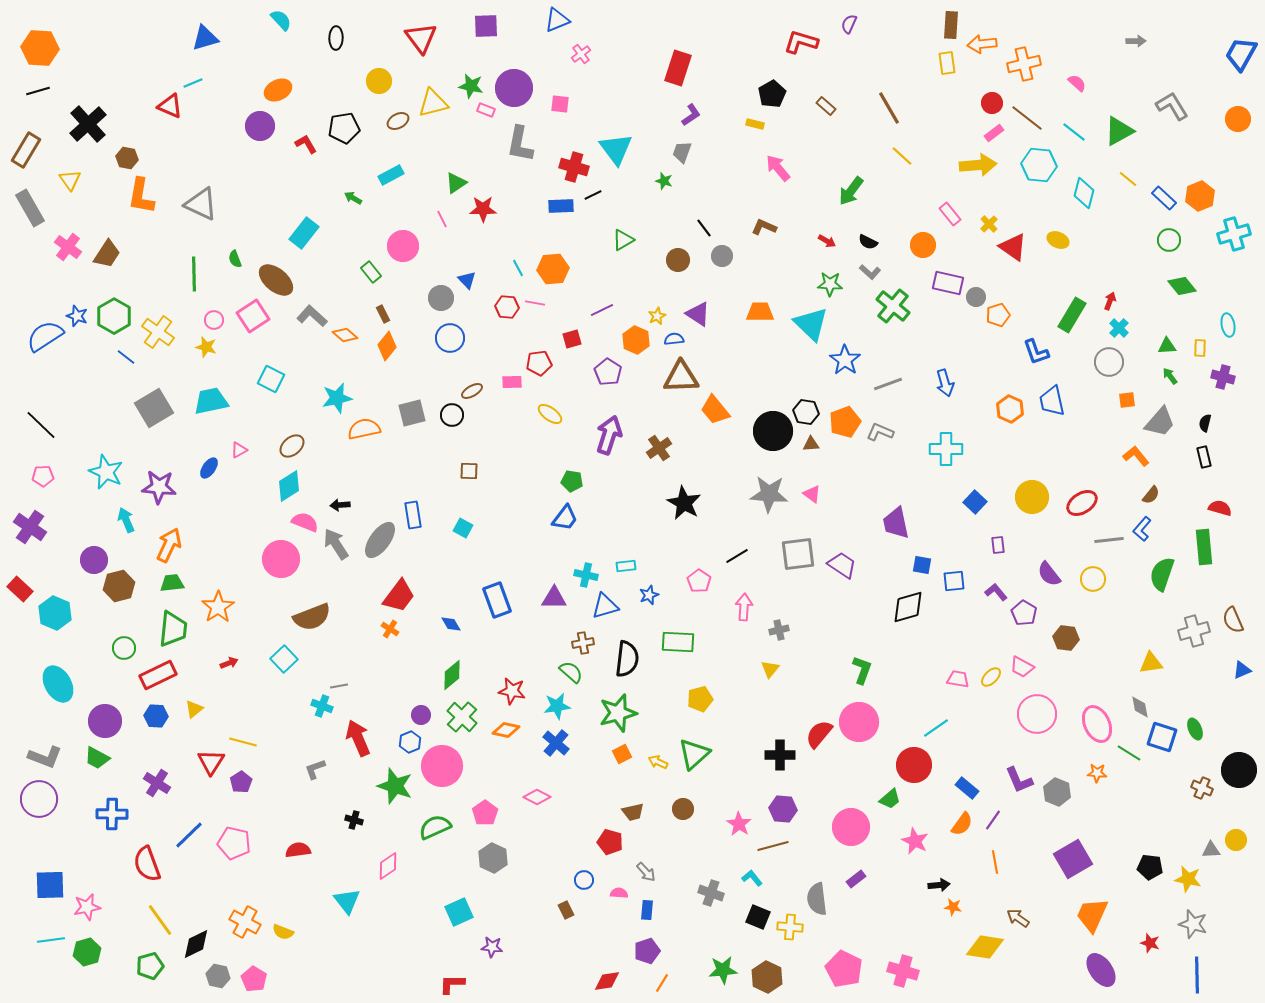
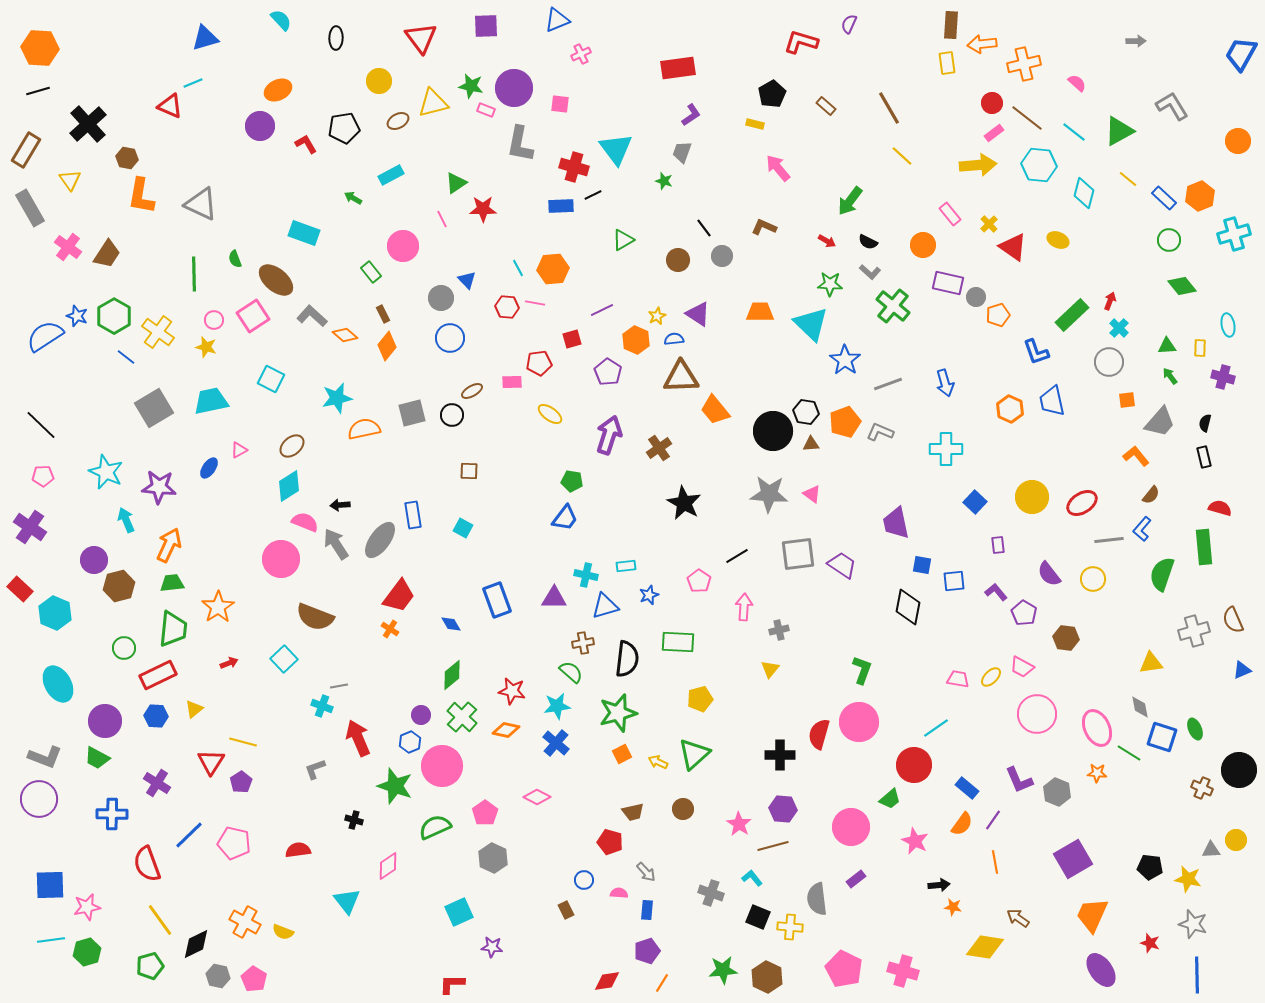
pink cross at (581, 54): rotated 12 degrees clockwise
red rectangle at (678, 68): rotated 64 degrees clockwise
orange circle at (1238, 119): moved 22 px down
green arrow at (851, 191): moved 1 px left, 10 px down
cyan rectangle at (304, 233): rotated 72 degrees clockwise
green rectangle at (1072, 315): rotated 16 degrees clockwise
black diamond at (908, 607): rotated 63 degrees counterclockwise
brown semicircle at (312, 617): moved 3 px right; rotated 42 degrees clockwise
pink ellipse at (1097, 724): moved 4 px down
red semicircle at (819, 734): rotated 24 degrees counterclockwise
